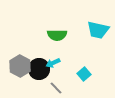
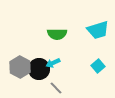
cyan trapezoid: rotated 30 degrees counterclockwise
green semicircle: moved 1 px up
gray hexagon: moved 1 px down
cyan square: moved 14 px right, 8 px up
